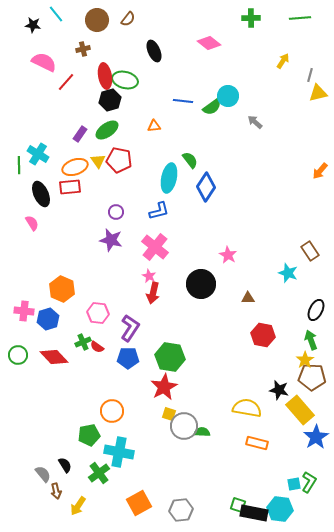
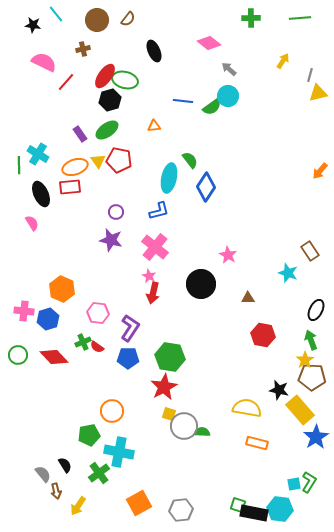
red ellipse at (105, 76): rotated 45 degrees clockwise
gray arrow at (255, 122): moved 26 px left, 53 px up
purple rectangle at (80, 134): rotated 70 degrees counterclockwise
